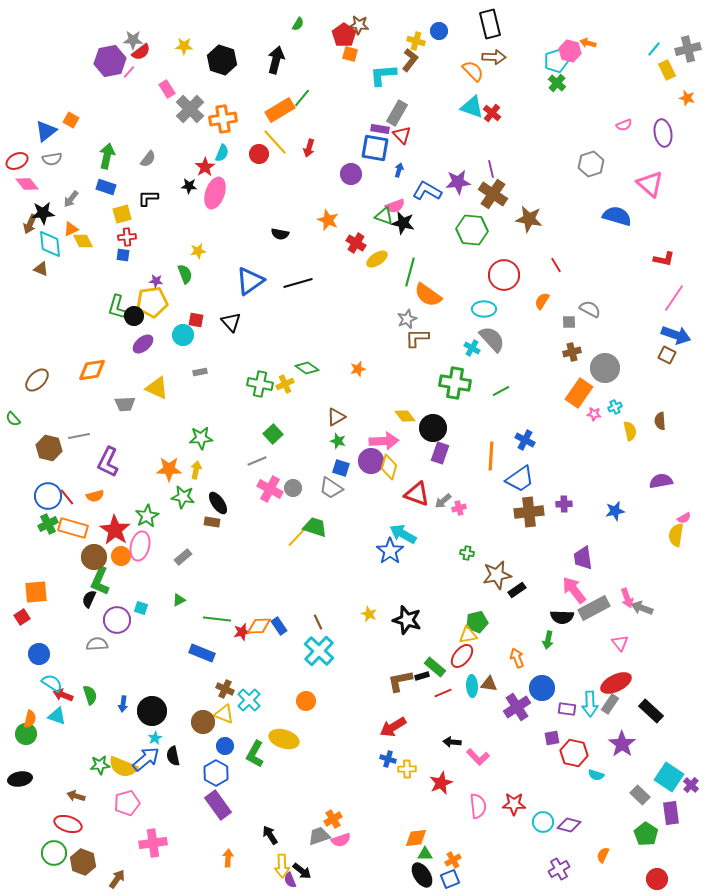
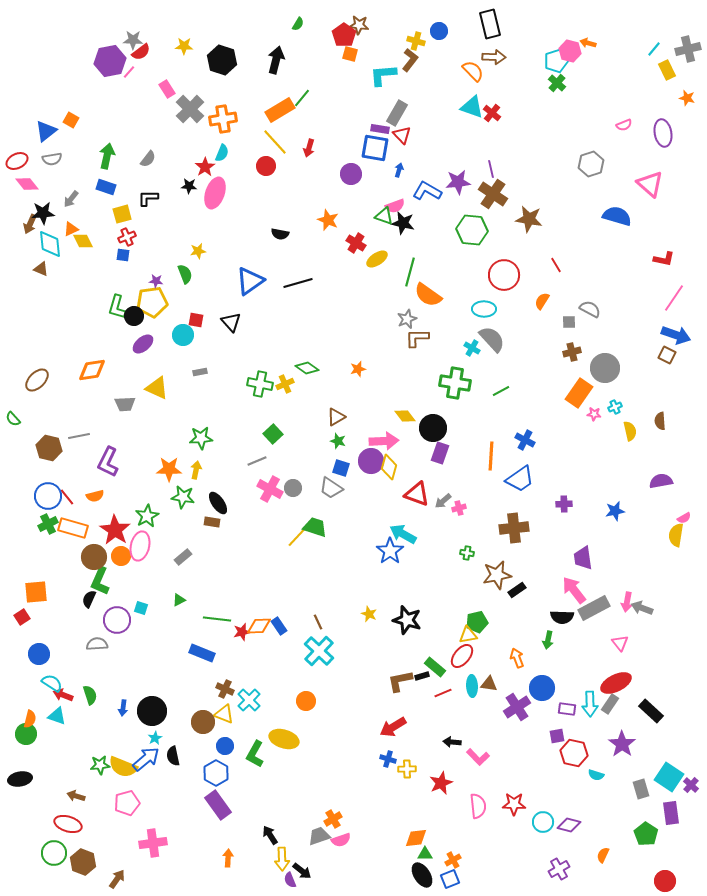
red circle at (259, 154): moved 7 px right, 12 px down
red cross at (127, 237): rotated 18 degrees counterclockwise
brown cross at (529, 512): moved 15 px left, 16 px down
pink arrow at (627, 598): moved 4 px down; rotated 30 degrees clockwise
blue arrow at (123, 704): moved 4 px down
purple square at (552, 738): moved 5 px right, 2 px up
gray rectangle at (640, 795): moved 1 px right, 6 px up; rotated 30 degrees clockwise
yellow arrow at (282, 866): moved 7 px up
red circle at (657, 879): moved 8 px right, 2 px down
